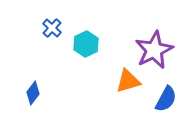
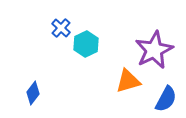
blue cross: moved 9 px right
